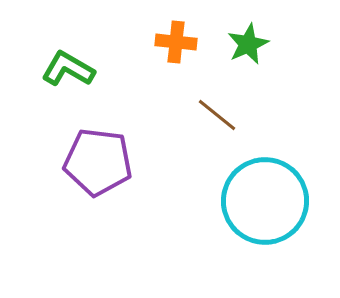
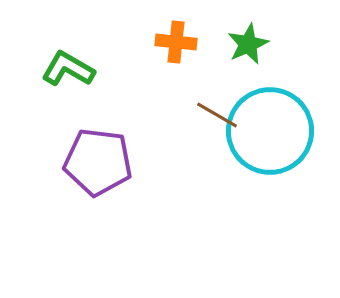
brown line: rotated 9 degrees counterclockwise
cyan circle: moved 5 px right, 70 px up
